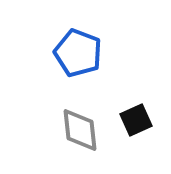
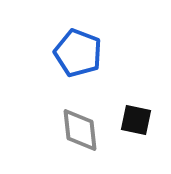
black square: rotated 36 degrees clockwise
